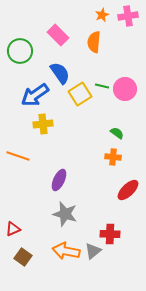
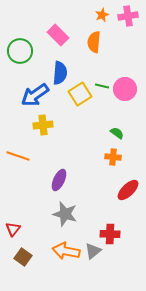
blue semicircle: rotated 40 degrees clockwise
yellow cross: moved 1 px down
red triangle: rotated 28 degrees counterclockwise
